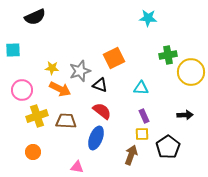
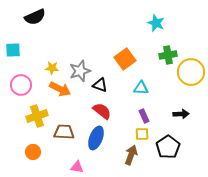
cyan star: moved 8 px right, 5 px down; rotated 18 degrees clockwise
orange square: moved 11 px right, 1 px down; rotated 10 degrees counterclockwise
pink circle: moved 1 px left, 5 px up
black arrow: moved 4 px left, 1 px up
brown trapezoid: moved 2 px left, 11 px down
